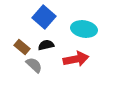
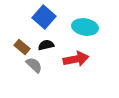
cyan ellipse: moved 1 px right, 2 px up
